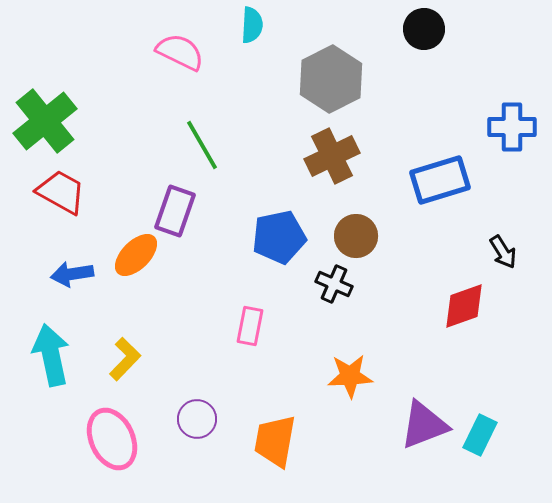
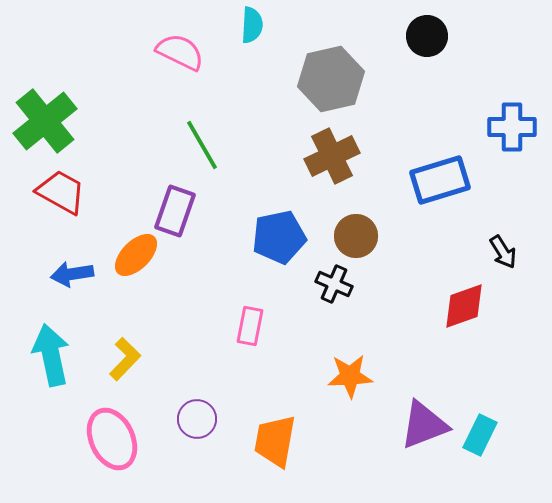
black circle: moved 3 px right, 7 px down
gray hexagon: rotated 14 degrees clockwise
